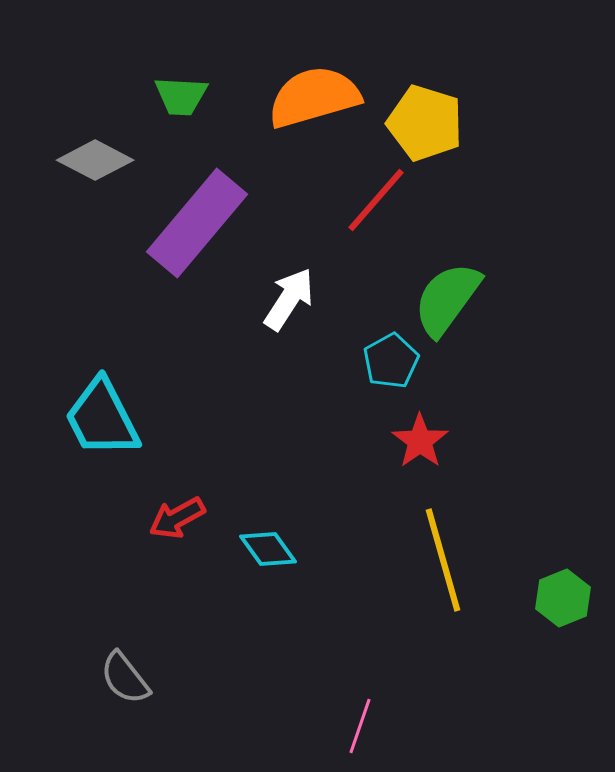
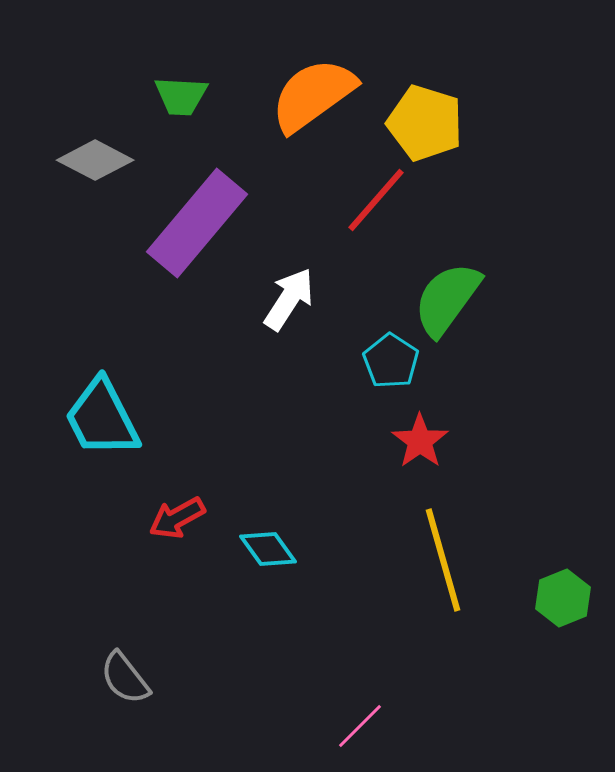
orange semicircle: moved 1 px left, 2 px up; rotated 20 degrees counterclockwise
cyan pentagon: rotated 10 degrees counterclockwise
pink line: rotated 26 degrees clockwise
